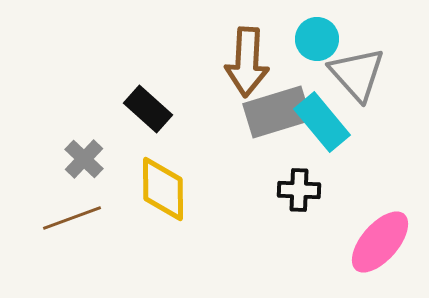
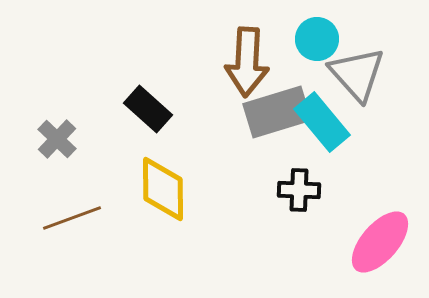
gray cross: moved 27 px left, 20 px up
